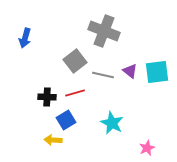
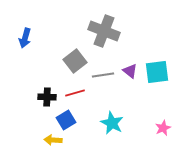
gray line: rotated 20 degrees counterclockwise
pink star: moved 16 px right, 20 px up
